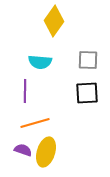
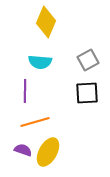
yellow diamond: moved 8 px left, 1 px down; rotated 12 degrees counterclockwise
gray square: rotated 30 degrees counterclockwise
orange line: moved 1 px up
yellow ellipse: moved 2 px right; rotated 12 degrees clockwise
